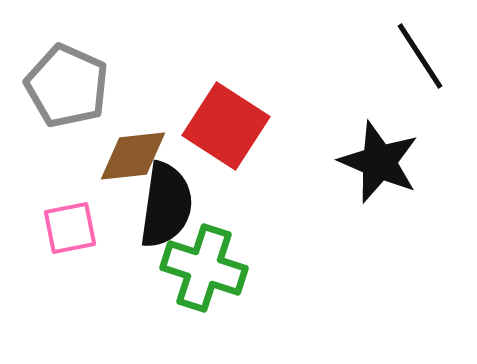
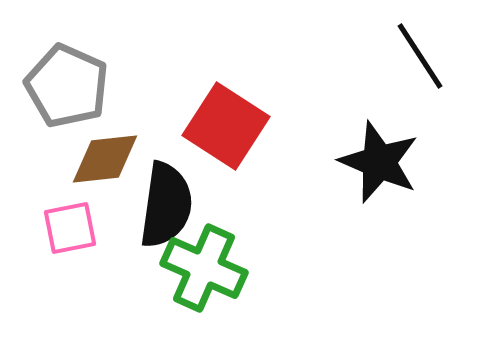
brown diamond: moved 28 px left, 3 px down
green cross: rotated 6 degrees clockwise
